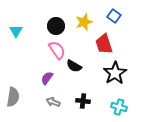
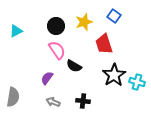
cyan triangle: rotated 32 degrees clockwise
black star: moved 1 px left, 2 px down
cyan cross: moved 18 px right, 25 px up
